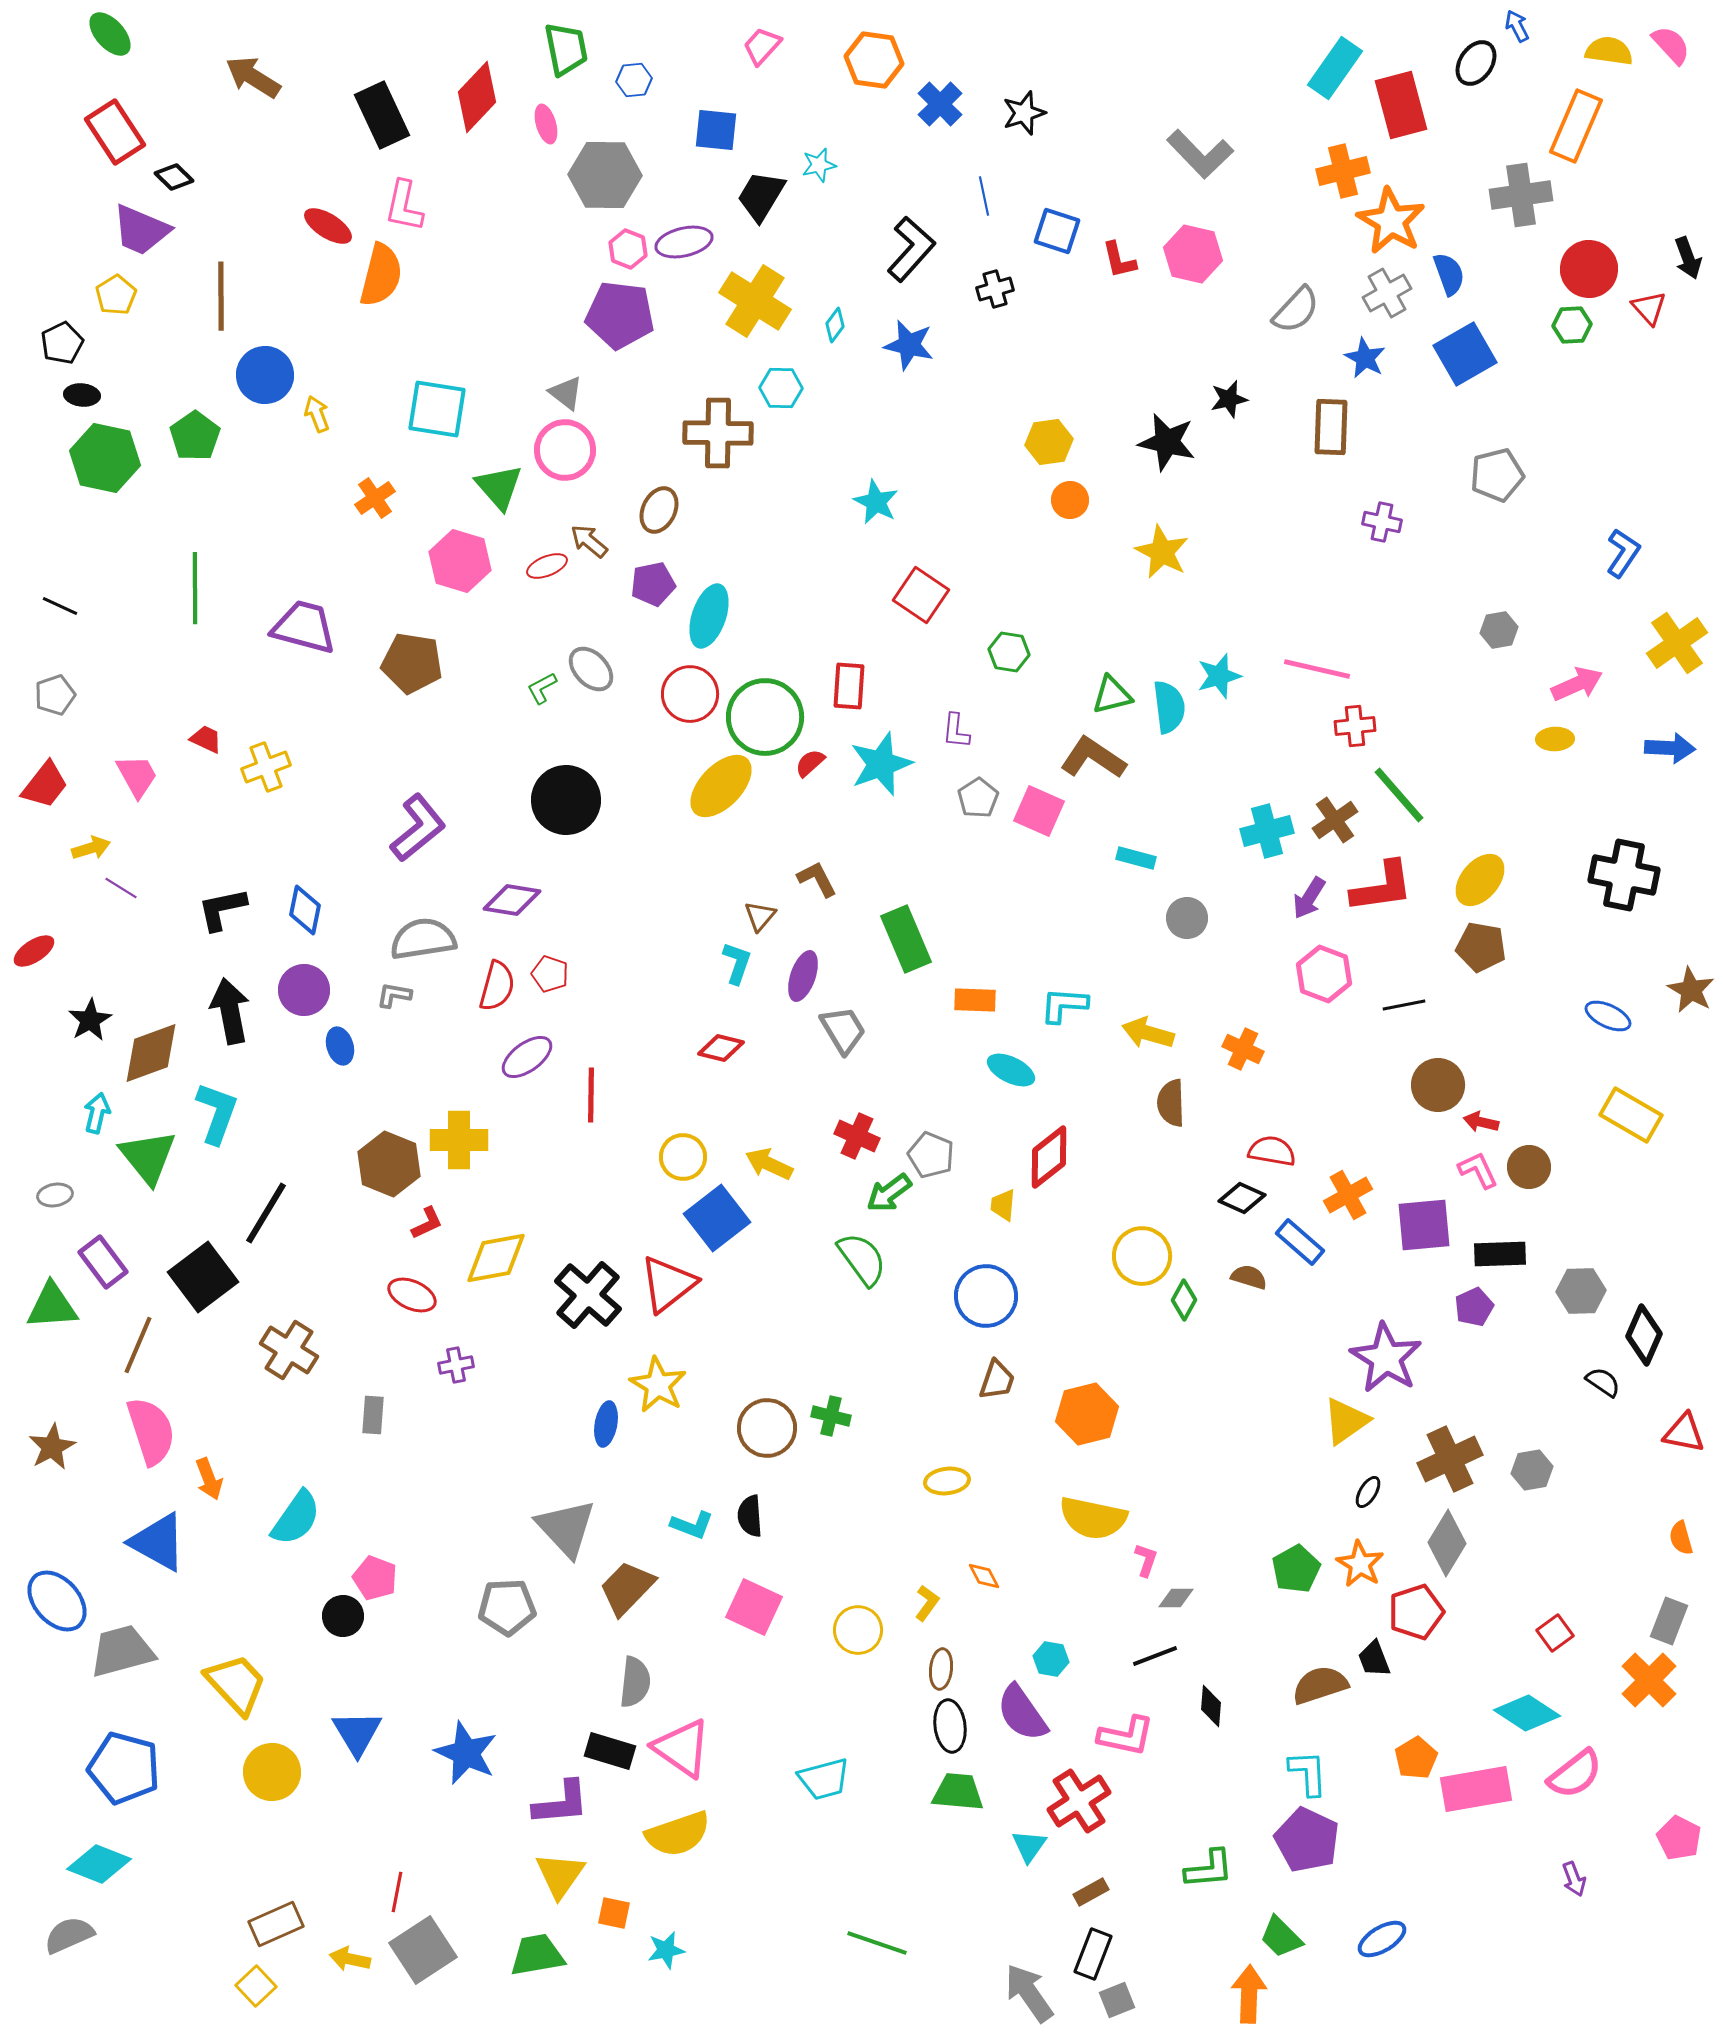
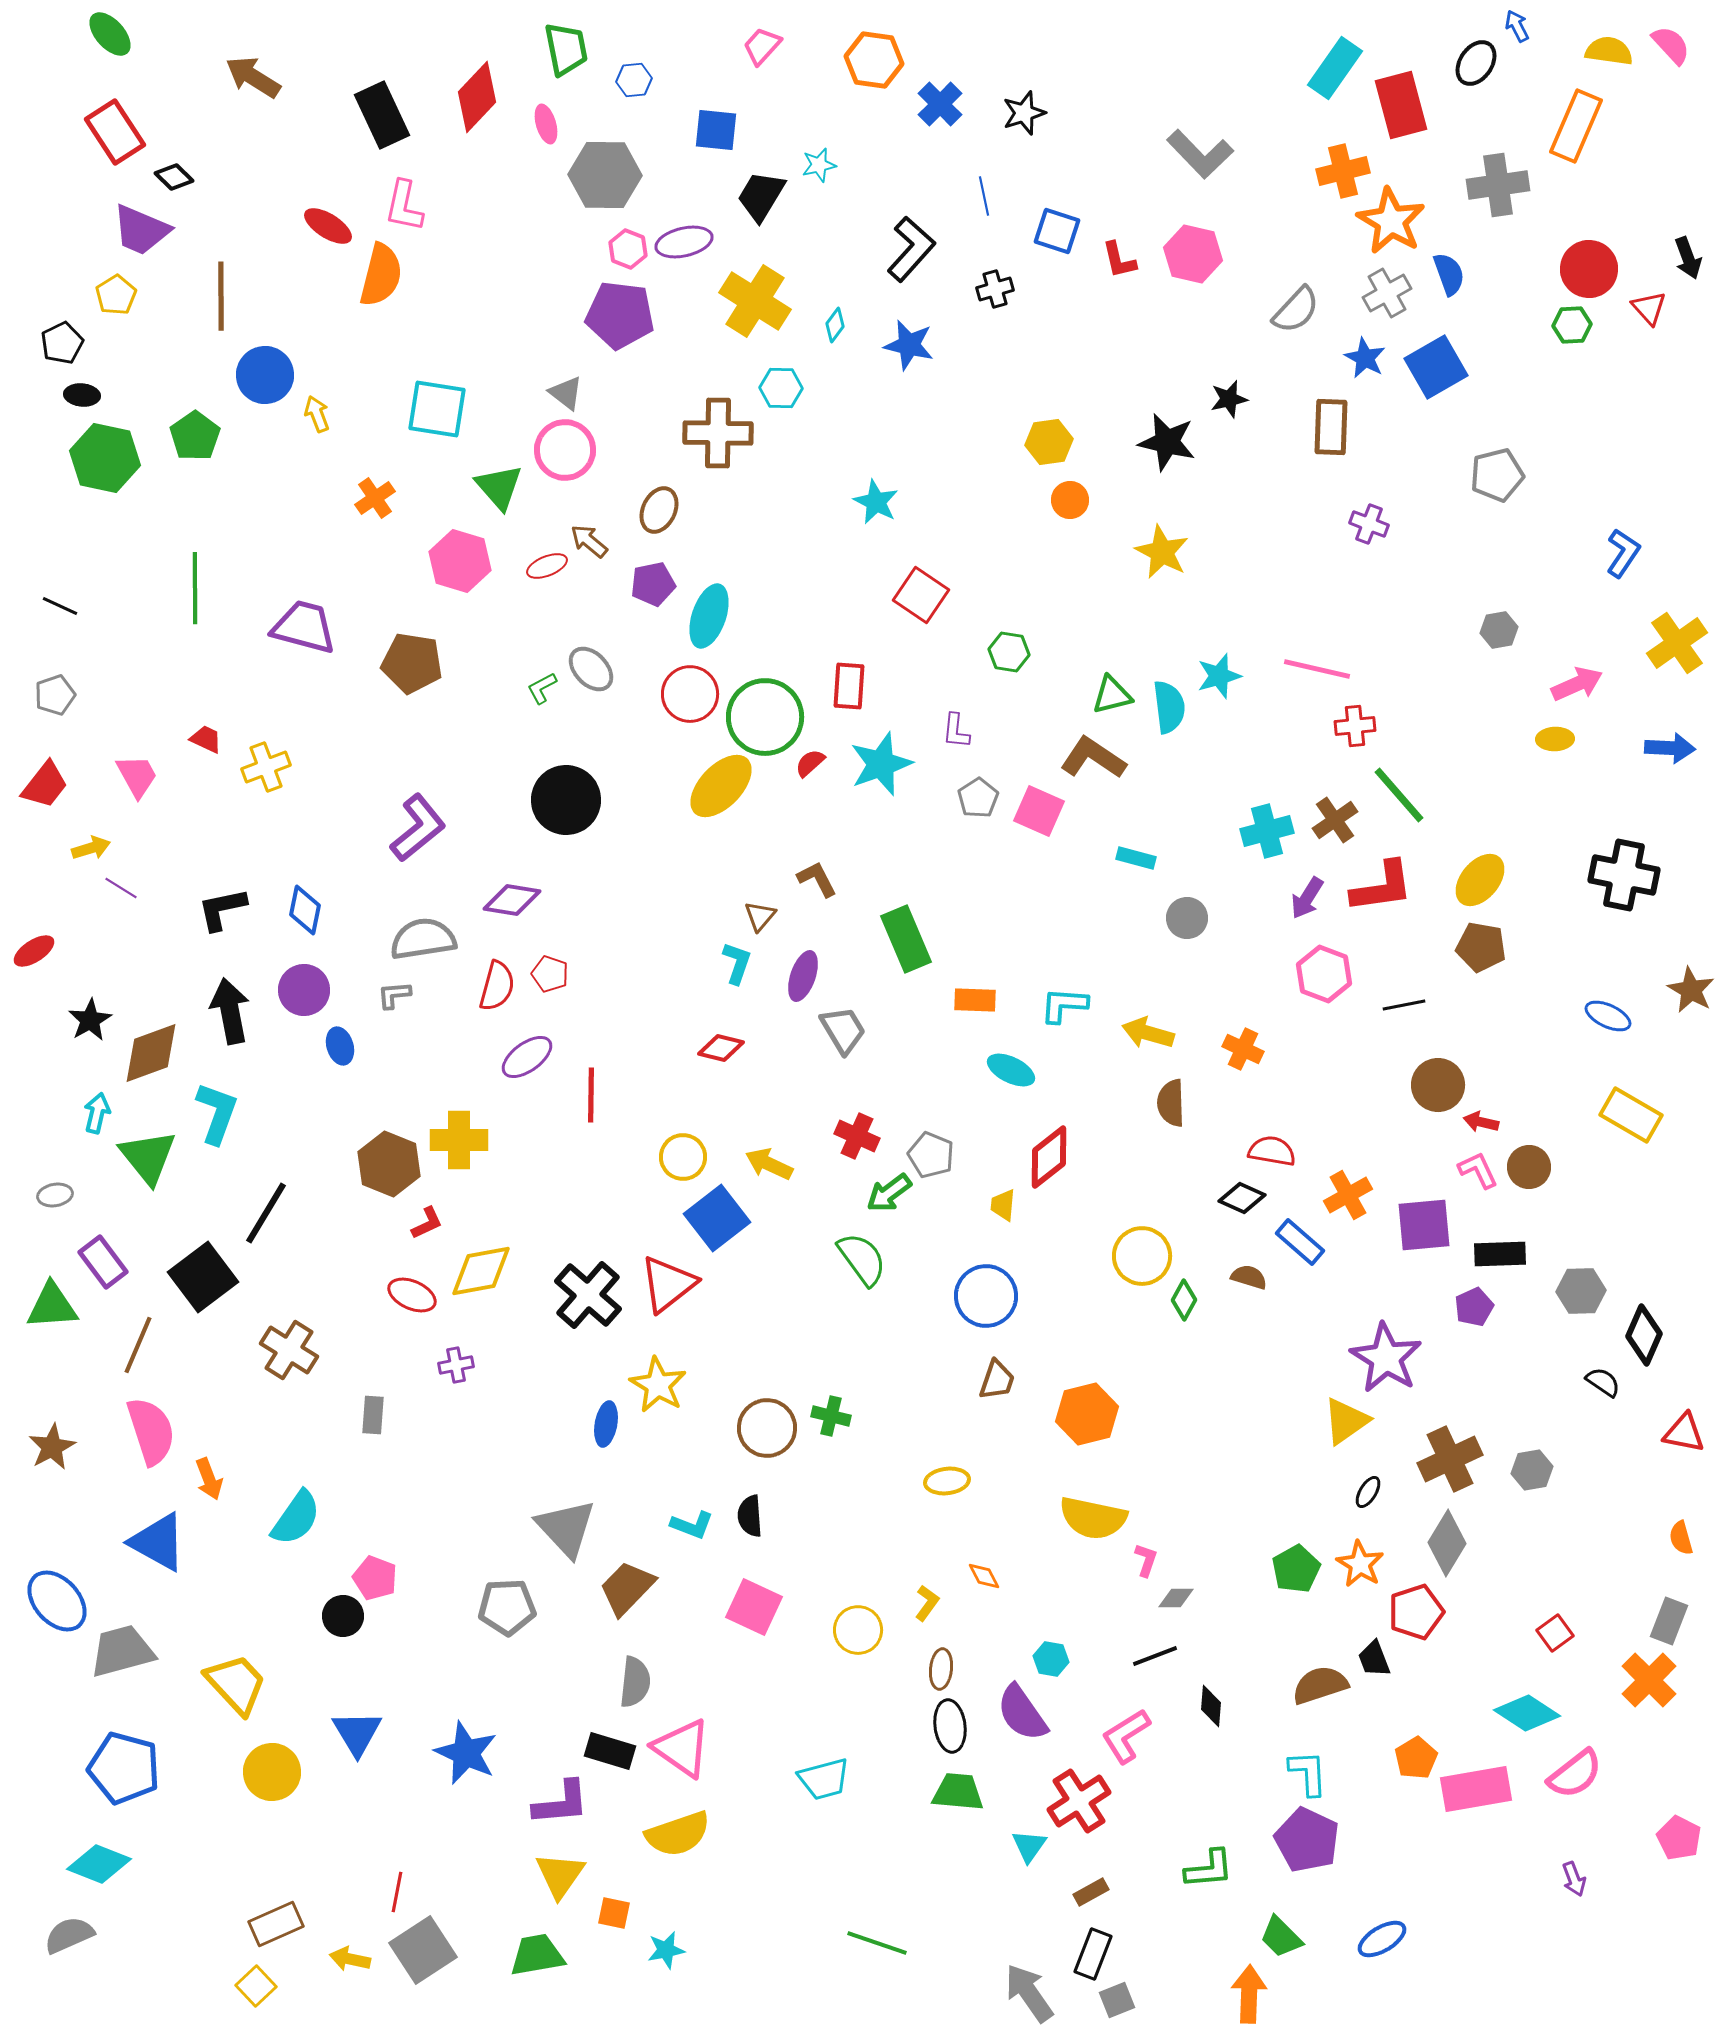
gray cross at (1521, 195): moved 23 px left, 10 px up
blue square at (1465, 354): moved 29 px left, 13 px down
purple cross at (1382, 522): moved 13 px left, 2 px down; rotated 9 degrees clockwise
purple arrow at (1309, 898): moved 2 px left
gray L-shape at (394, 995): rotated 15 degrees counterclockwise
yellow diamond at (496, 1258): moved 15 px left, 13 px down
pink L-shape at (1126, 1736): rotated 136 degrees clockwise
